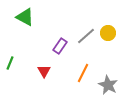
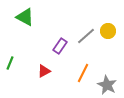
yellow circle: moved 2 px up
red triangle: rotated 32 degrees clockwise
gray star: moved 1 px left
